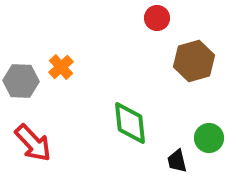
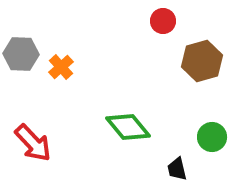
red circle: moved 6 px right, 3 px down
brown hexagon: moved 8 px right
gray hexagon: moved 27 px up
green diamond: moved 2 px left, 4 px down; rotated 33 degrees counterclockwise
green circle: moved 3 px right, 1 px up
black trapezoid: moved 8 px down
